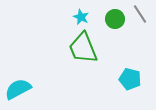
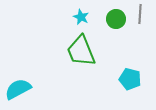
gray line: rotated 36 degrees clockwise
green circle: moved 1 px right
green trapezoid: moved 2 px left, 3 px down
